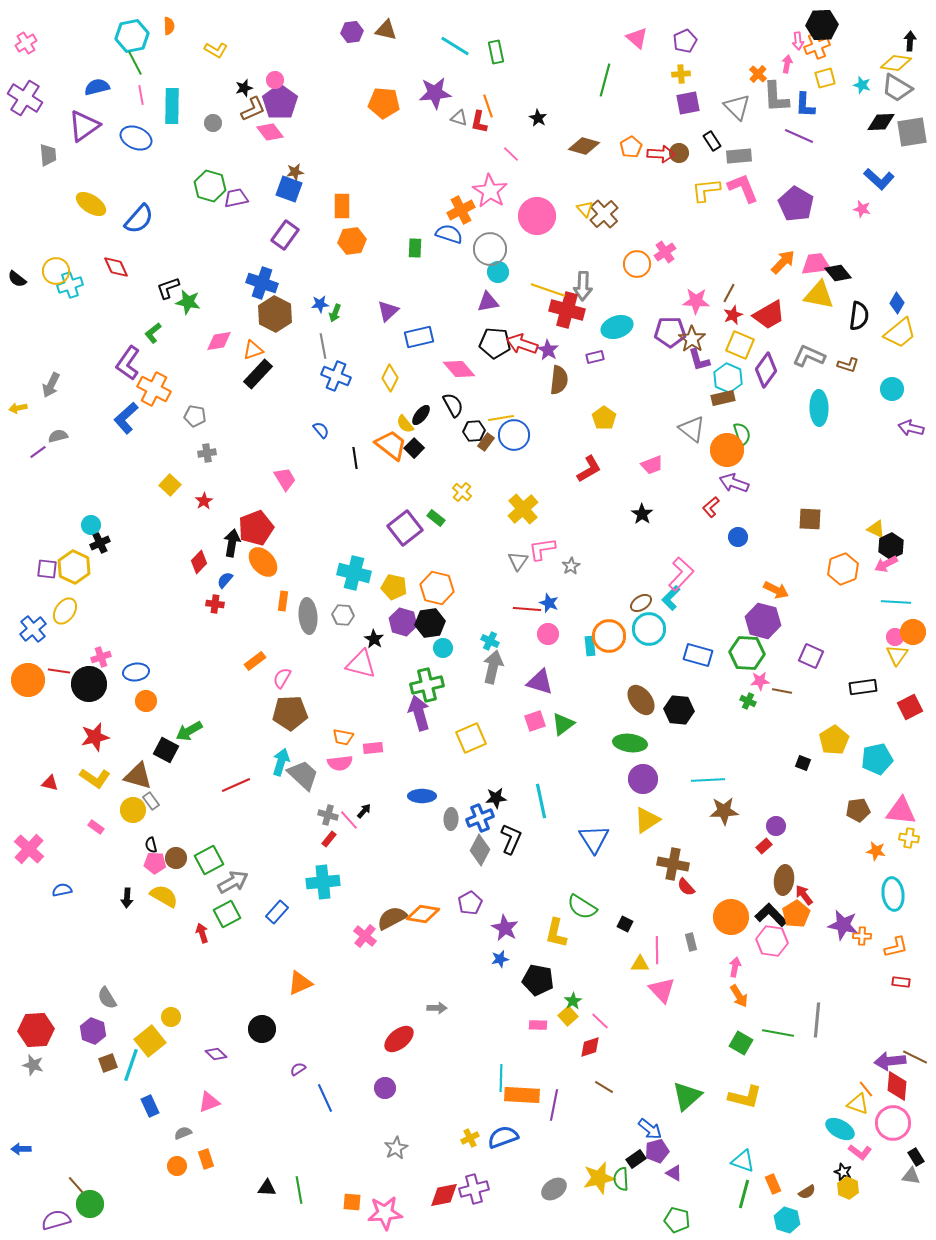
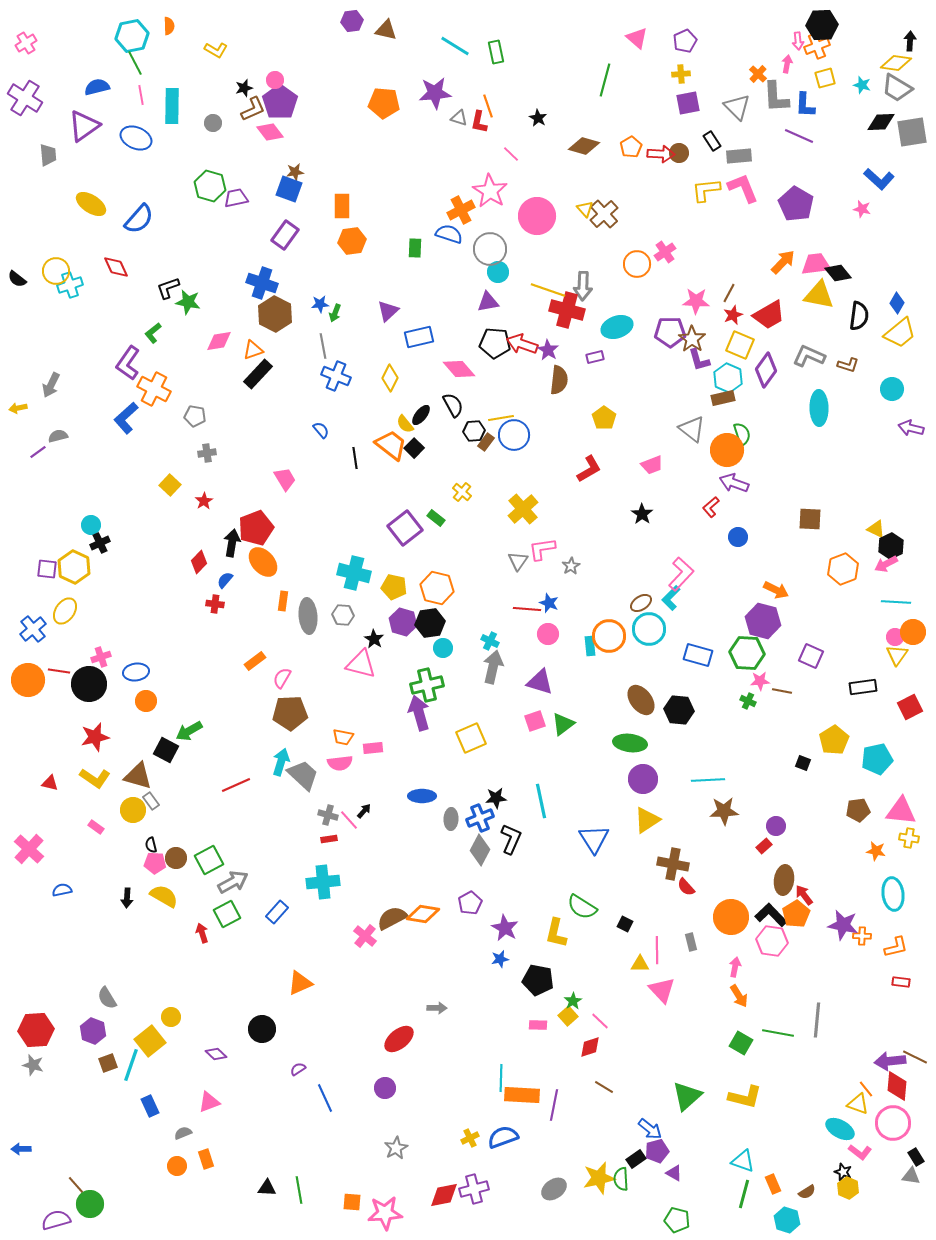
purple hexagon at (352, 32): moved 11 px up
red rectangle at (329, 839): rotated 42 degrees clockwise
